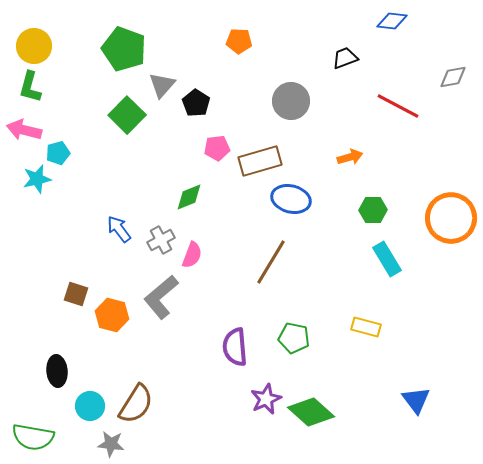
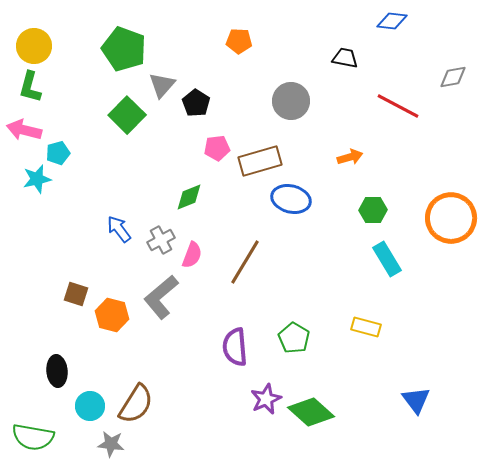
black trapezoid at (345, 58): rotated 32 degrees clockwise
brown line at (271, 262): moved 26 px left
green pentagon at (294, 338): rotated 20 degrees clockwise
